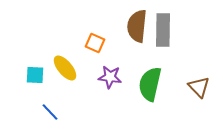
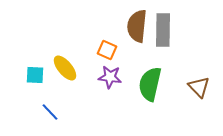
orange square: moved 12 px right, 7 px down
